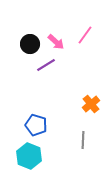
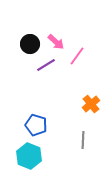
pink line: moved 8 px left, 21 px down
